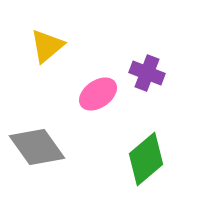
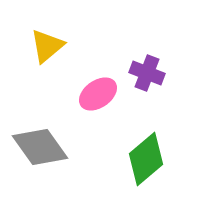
gray diamond: moved 3 px right
